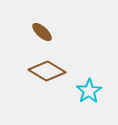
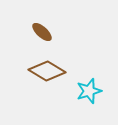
cyan star: rotated 15 degrees clockwise
